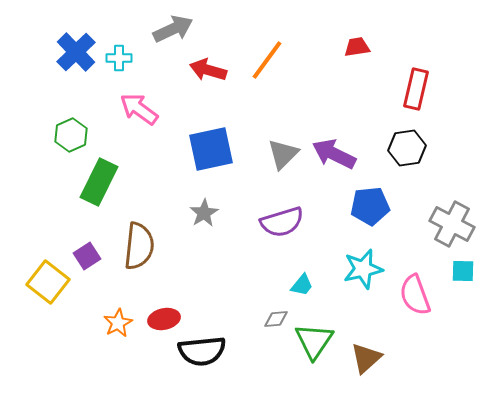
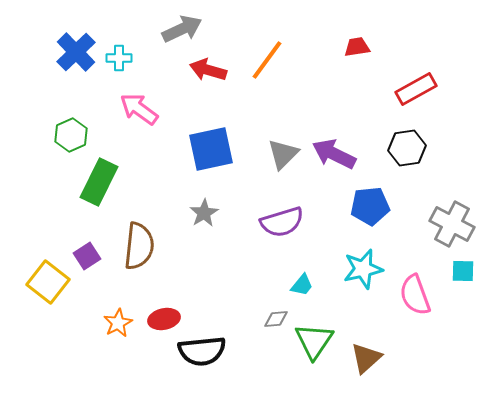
gray arrow: moved 9 px right
red rectangle: rotated 48 degrees clockwise
